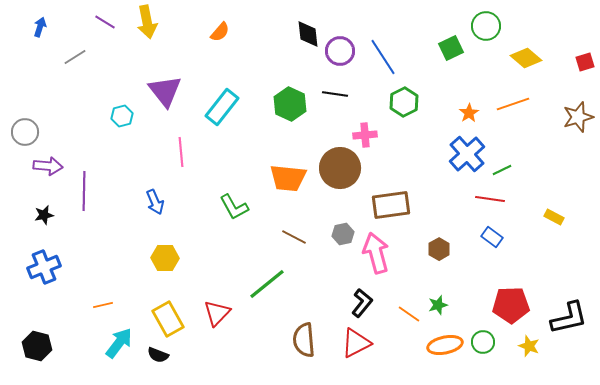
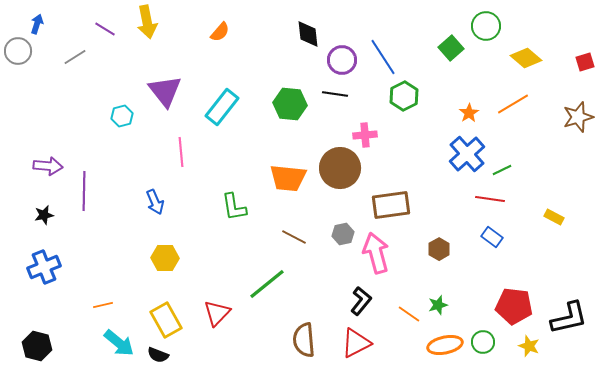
purple line at (105, 22): moved 7 px down
blue arrow at (40, 27): moved 3 px left, 3 px up
green square at (451, 48): rotated 15 degrees counterclockwise
purple circle at (340, 51): moved 2 px right, 9 px down
green hexagon at (404, 102): moved 6 px up
green hexagon at (290, 104): rotated 20 degrees counterclockwise
orange line at (513, 104): rotated 12 degrees counterclockwise
gray circle at (25, 132): moved 7 px left, 81 px up
green L-shape at (234, 207): rotated 20 degrees clockwise
black L-shape at (362, 303): moved 1 px left, 2 px up
red pentagon at (511, 305): moved 3 px right, 1 px down; rotated 9 degrees clockwise
yellow rectangle at (168, 319): moved 2 px left, 1 px down
cyan arrow at (119, 343): rotated 92 degrees clockwise
